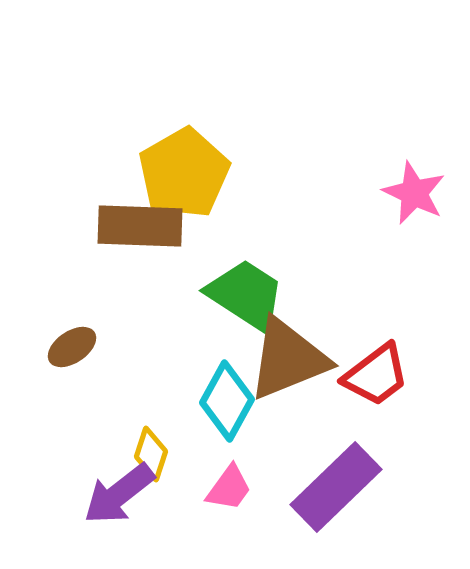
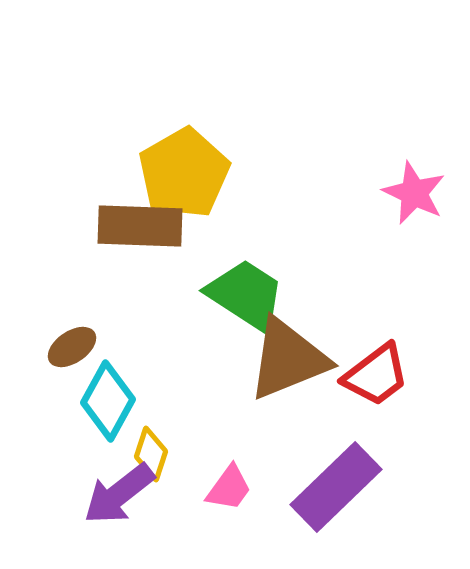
cyan diamond: moved 119 px left
